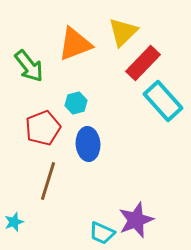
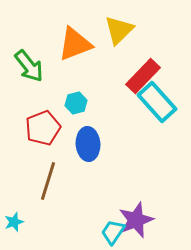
yellow triangle: moved 4 px left, 2 px up
red rectangle: moved 13 px down
cyan rectangle: moved 6 px left, 1 px down
cyan trapezoid: moved 11 px right, 1 px up; rotated 100 degrees clockwise
